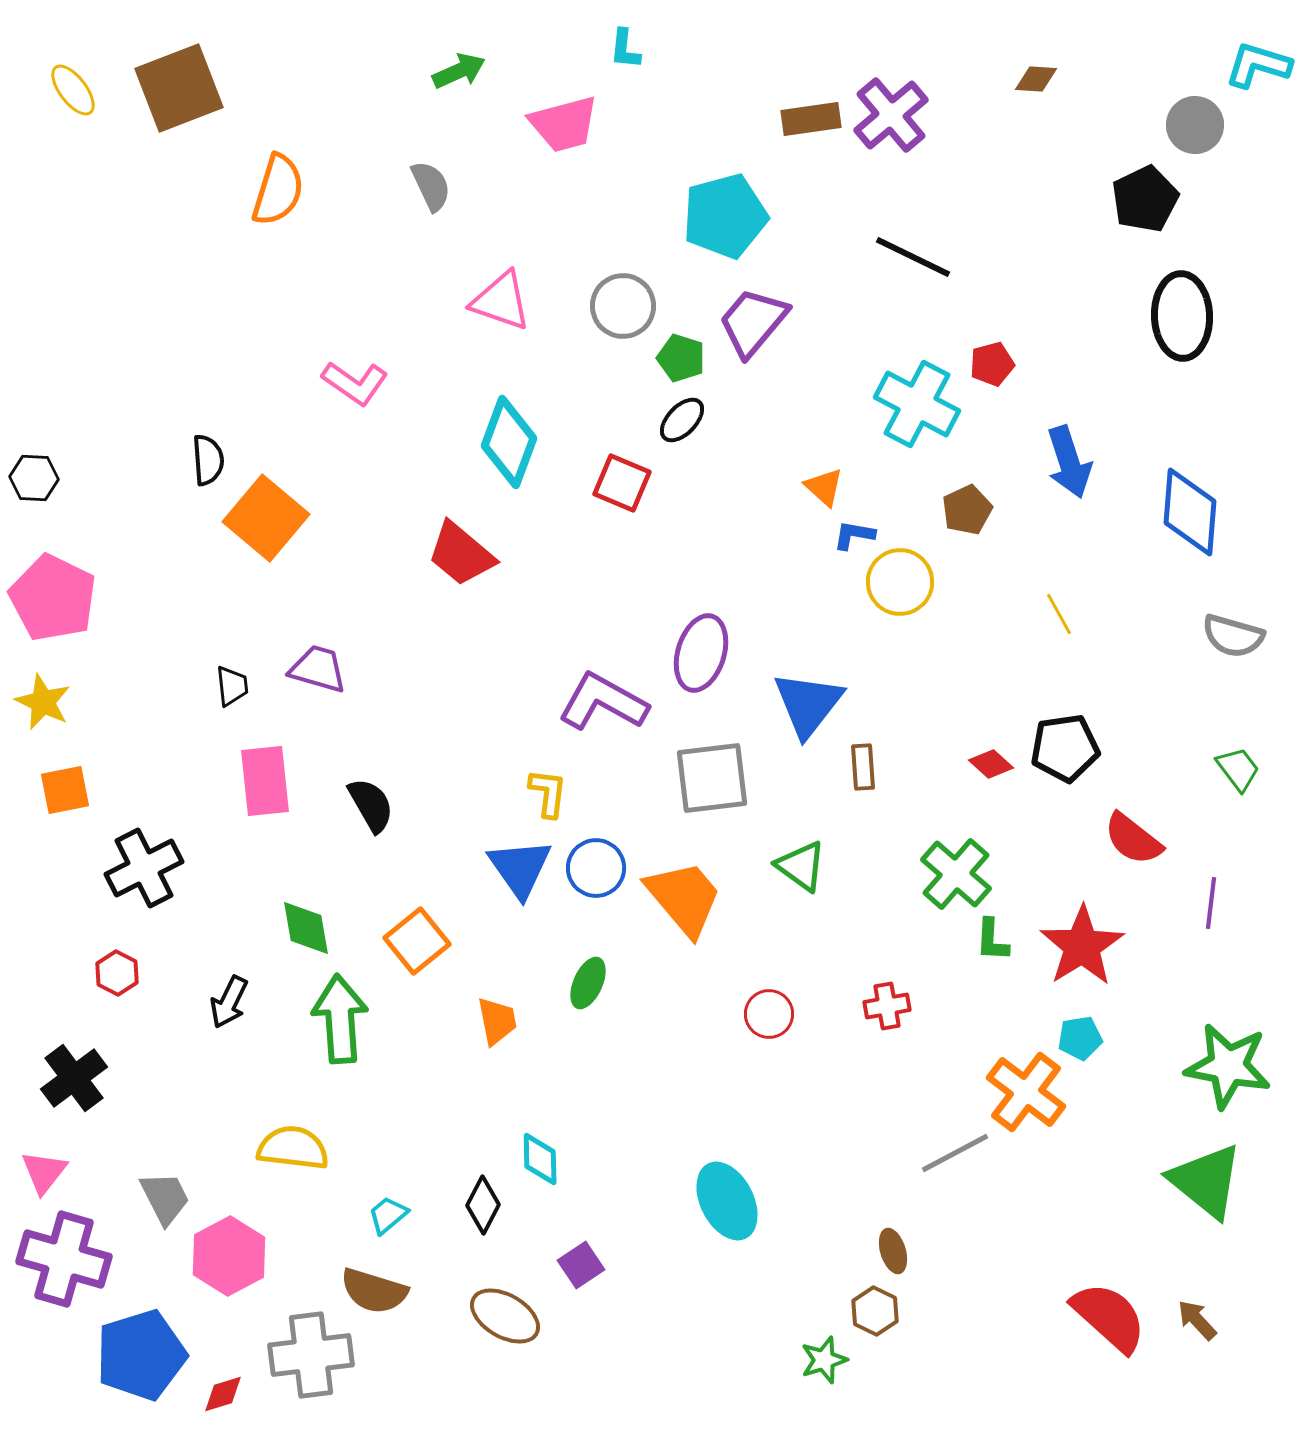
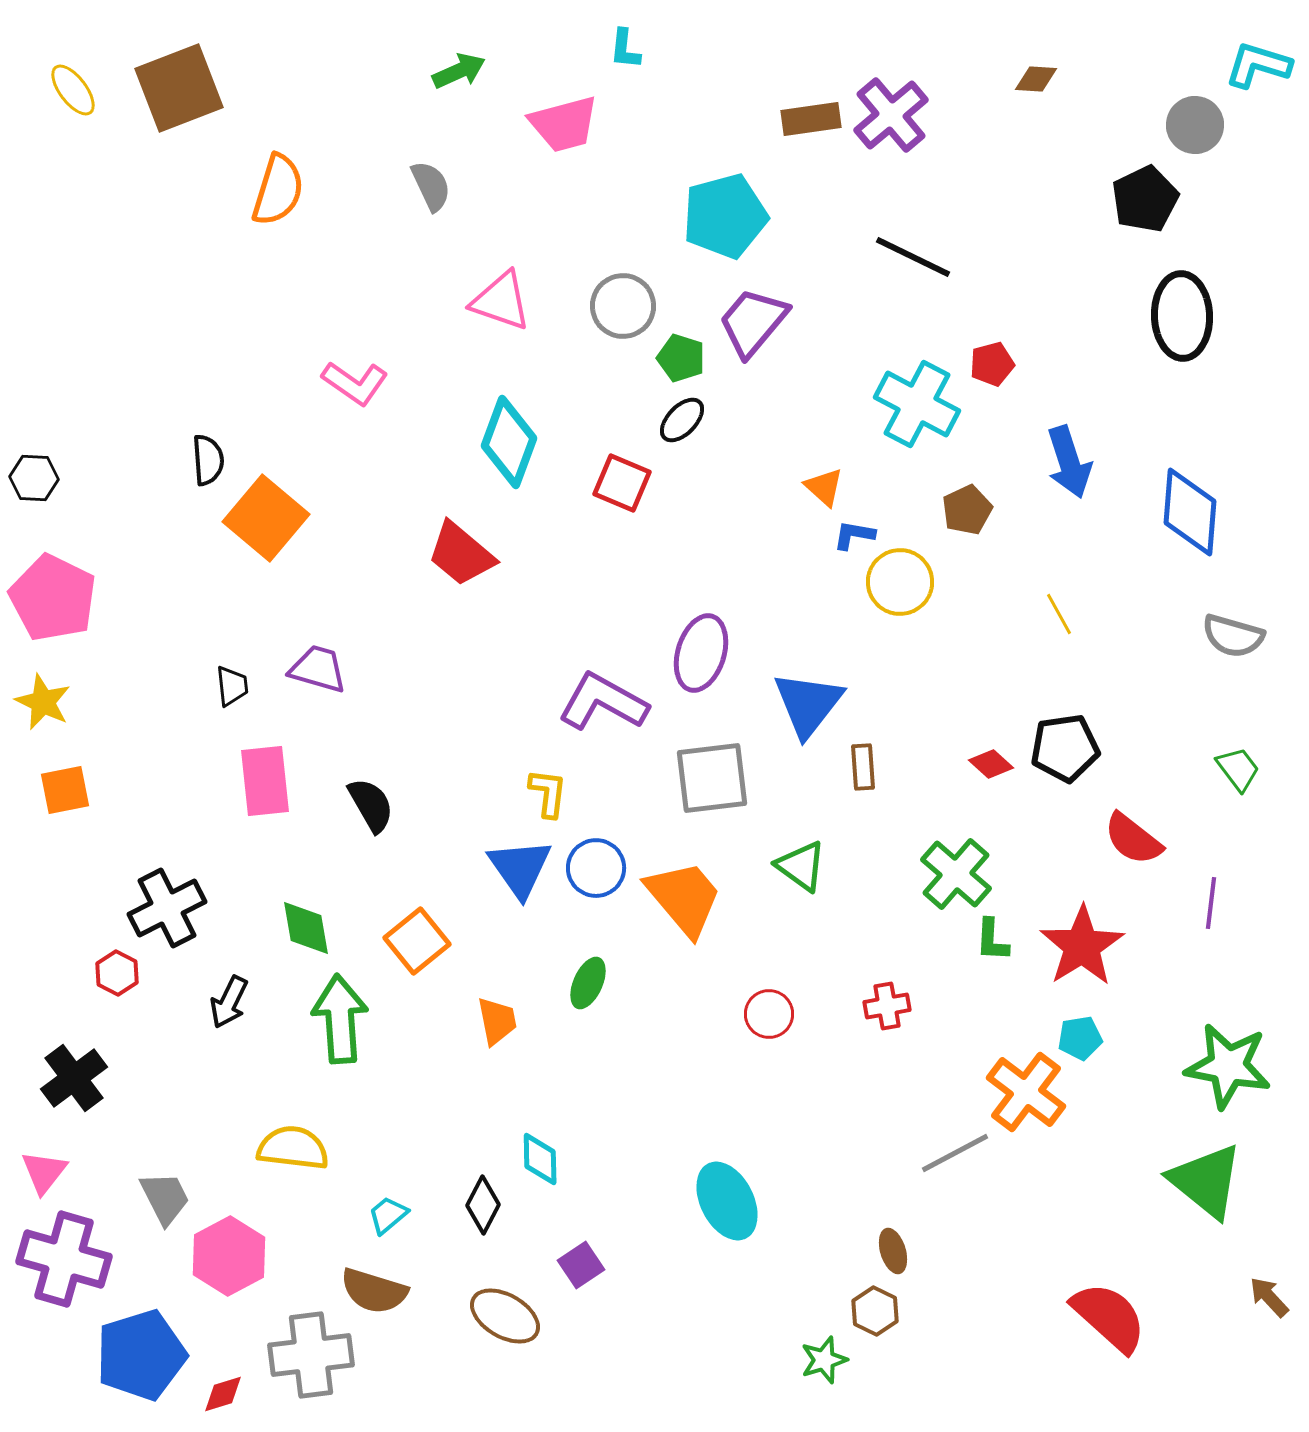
black cross at (144, 868): moved 23 px right, 40 px down
brown arrow at (1197, 1320): moved 72 px right, 23 px up
